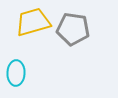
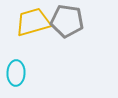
gray pentagon: moved 6 px left, 8 px up
